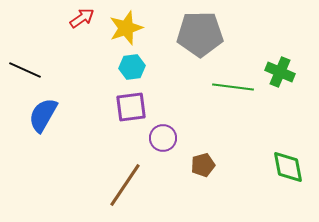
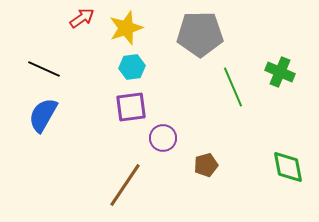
black line: moved 19 px right, 1 px up
green line: rotated 60 degrees clockwise
brown pentagon: moved 3 px right
